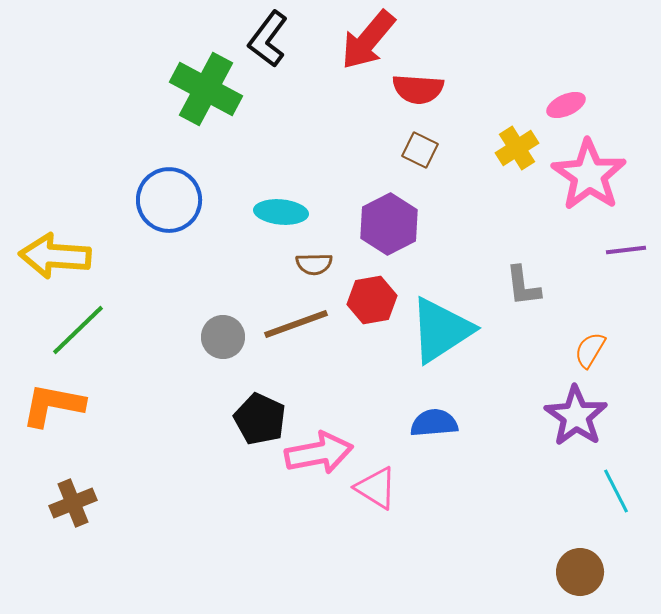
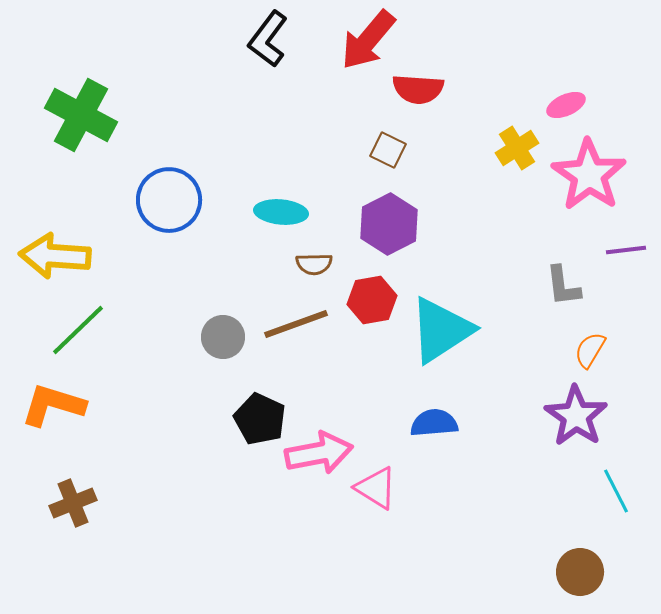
green cross: moved 125 px left, 26 px down
brown square: moved 32 px left
gray L-shape: moved 40 px right
orange L-shape: rotated 6 degrees clockwise
